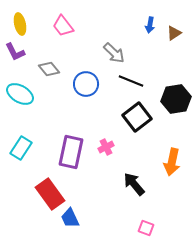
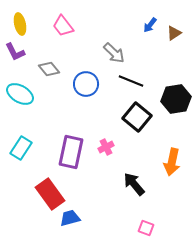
blue arrow: rotated 28 degrees clockwise
black square: rotated 12 degrees counterclockwise
blue trapezoid: rotated 100 degrees clockwise
